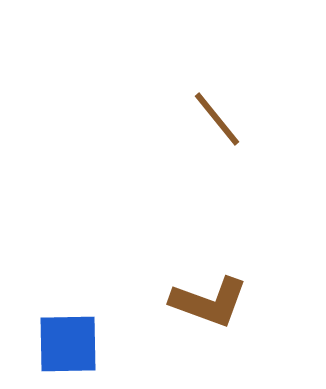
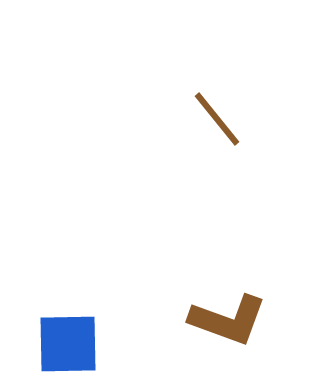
brown L-shape: moved 19 px right, 18 px down
